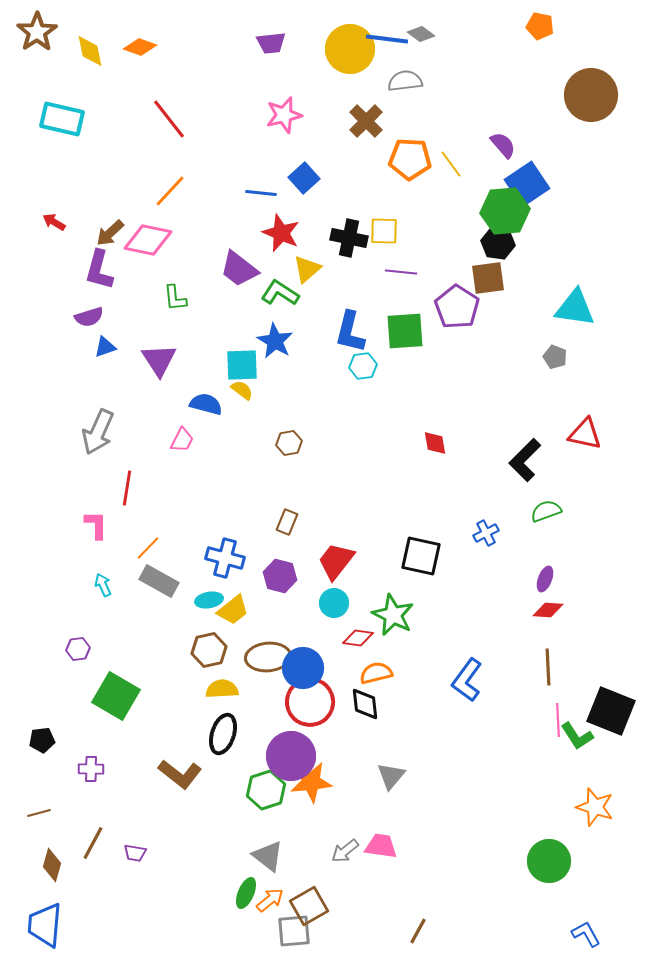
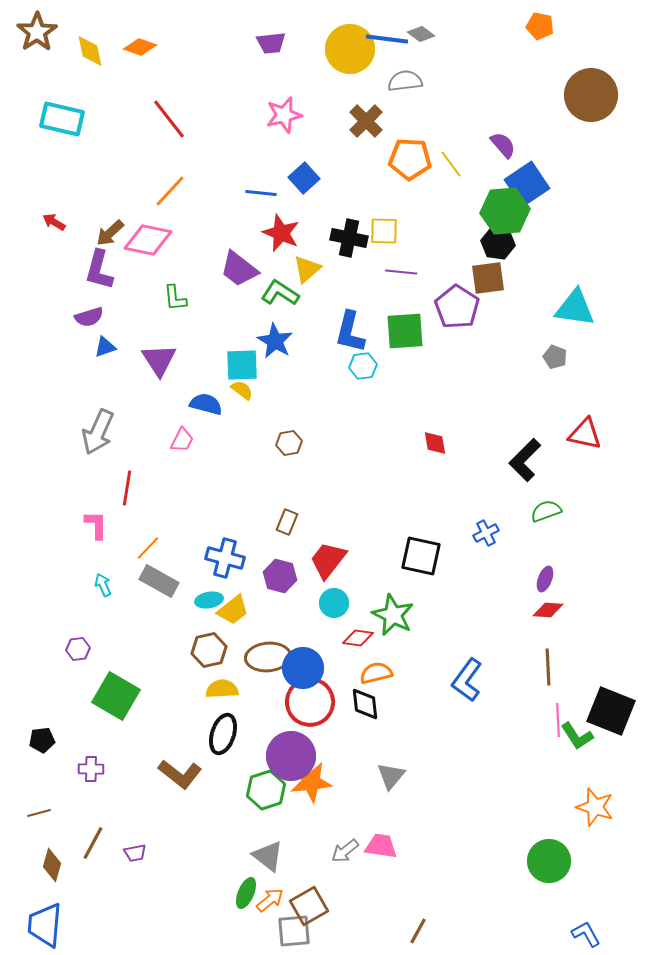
red trapezoid at (336, 561): moved 8 px left, 1 px up
purple trapezoid at (135, 853): rotated 20 degrees counterclockwise
